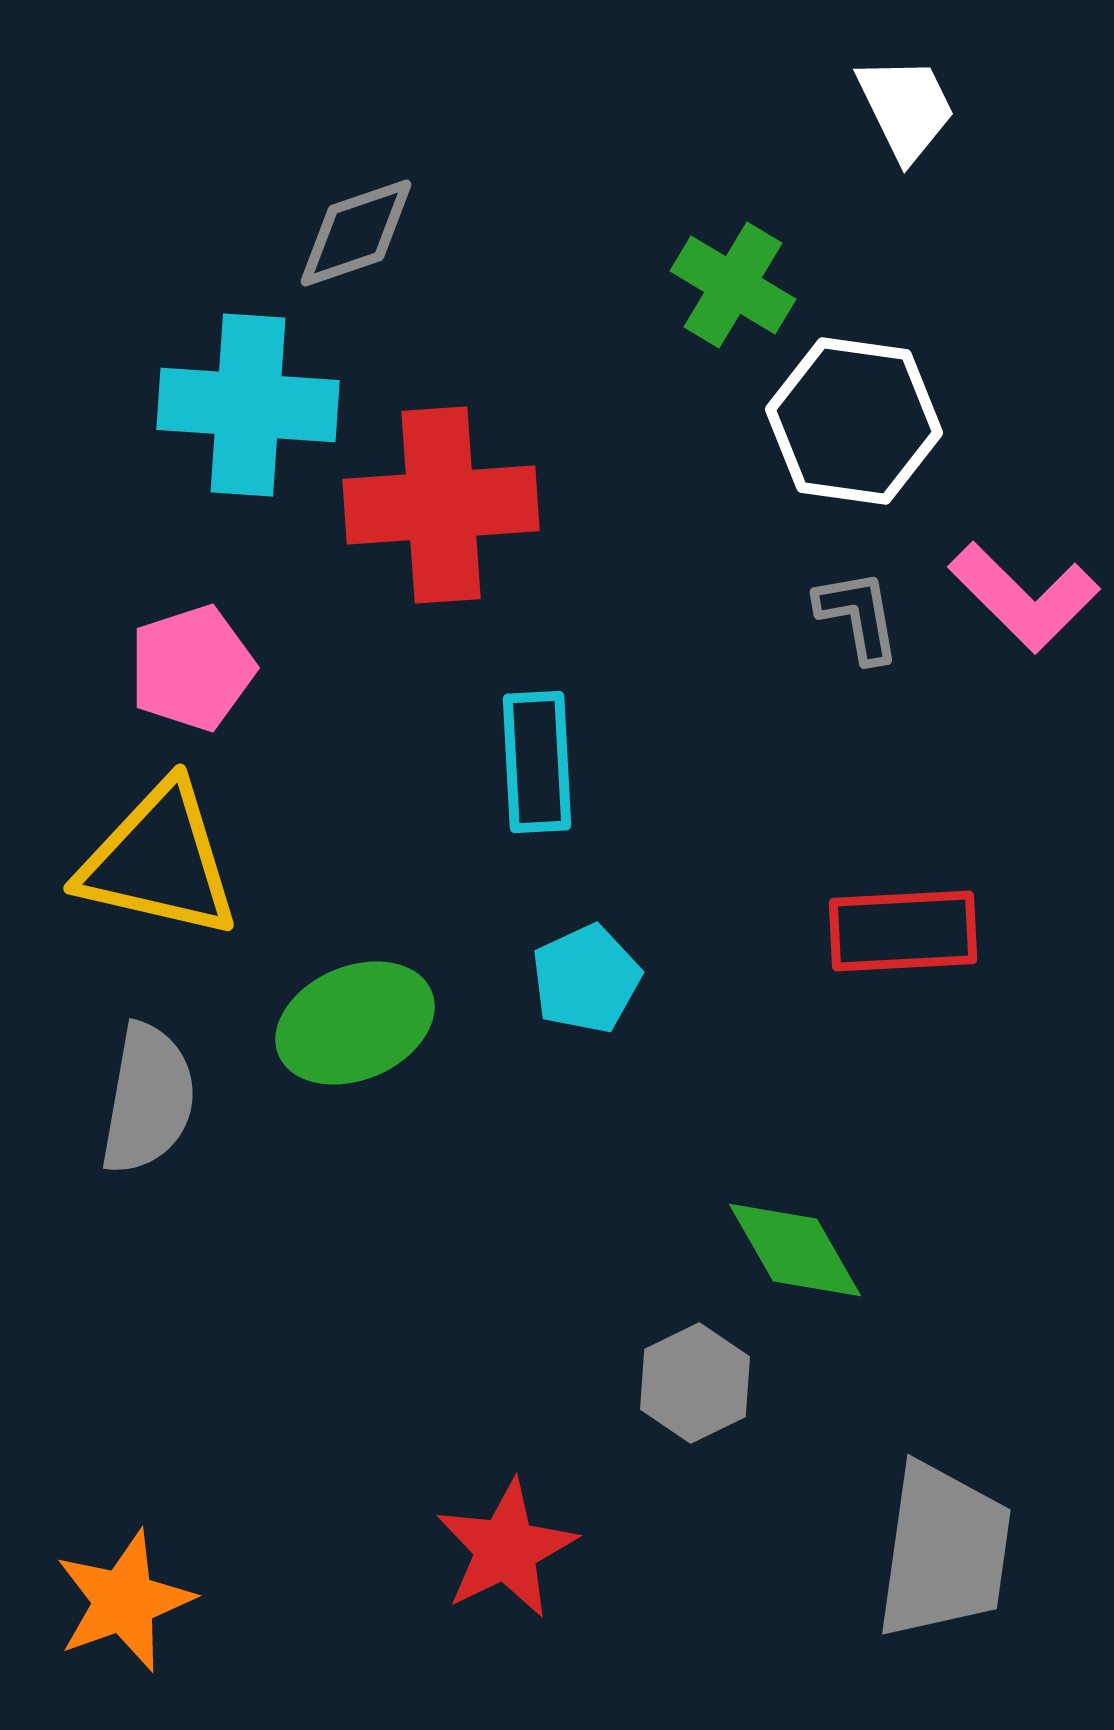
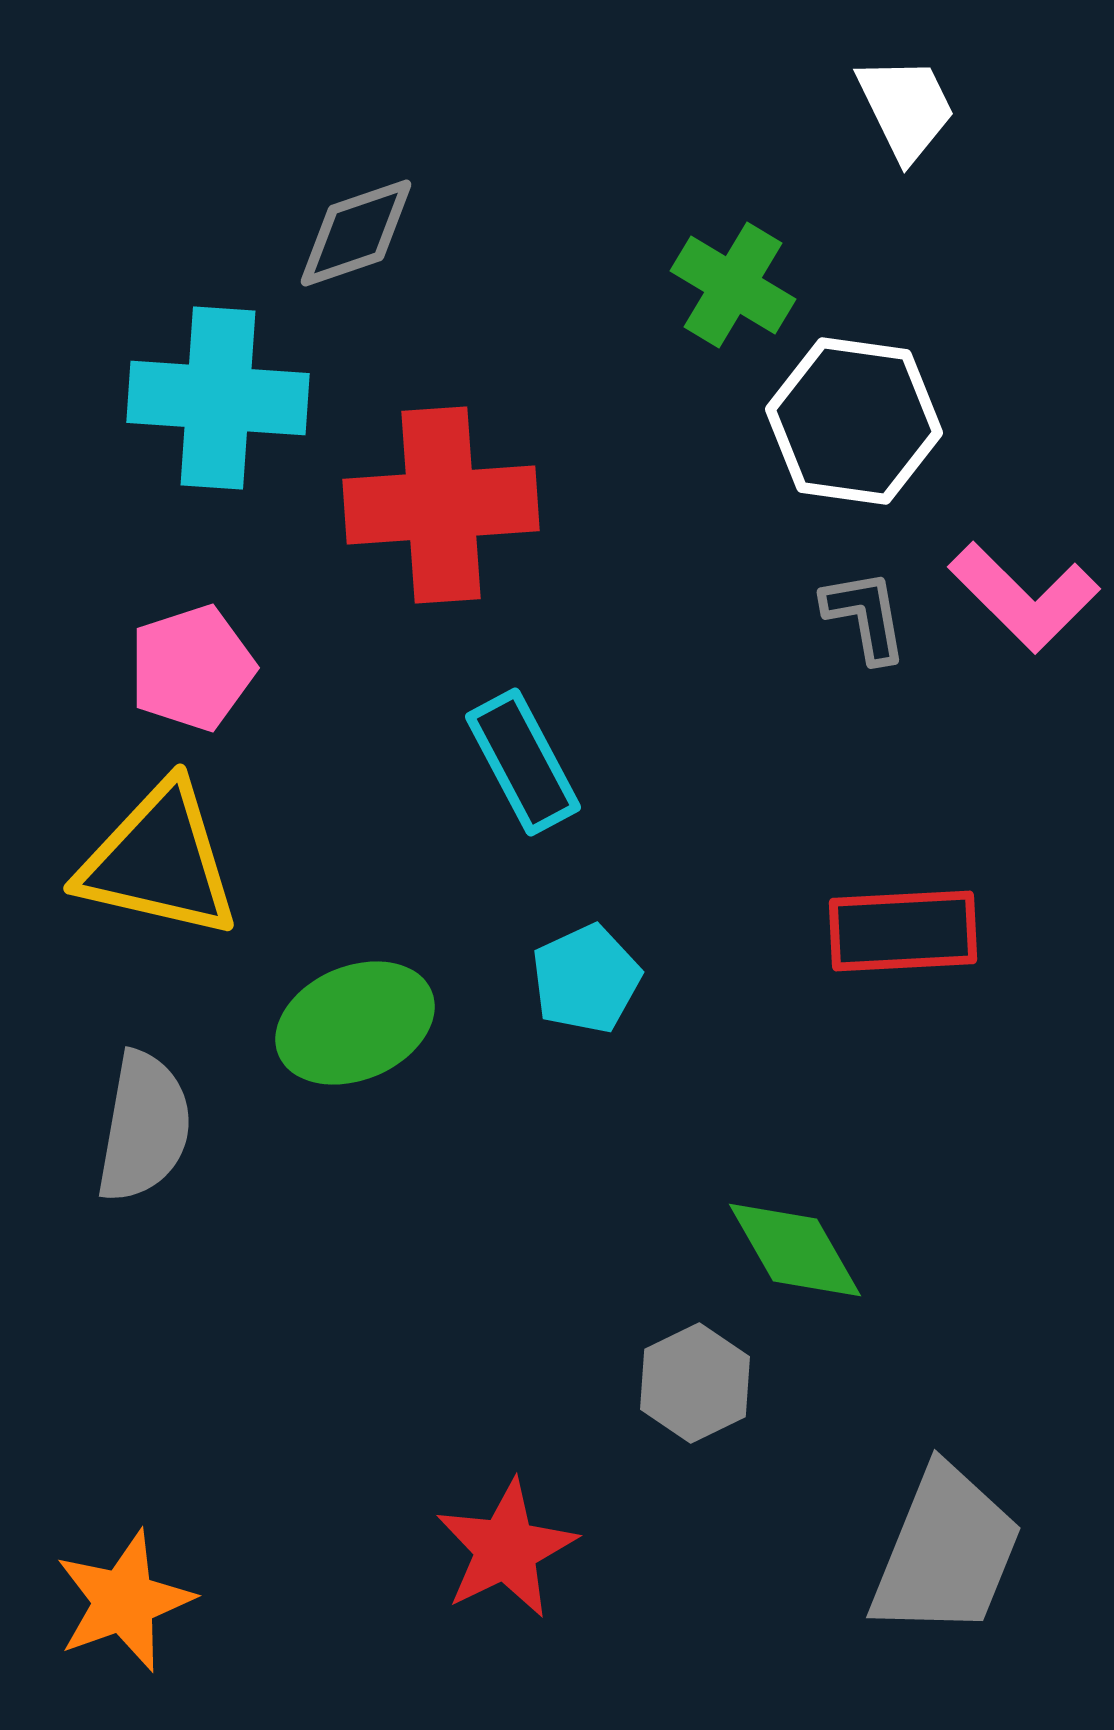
cyan cross: moved 30 px left, 7 px up
gray L-shape: moved 7 px right
cyan rectangle: moved 14 px left; rotated 25 degrees counterclockwise
gray semicircle: moved 4 px left, 28 px down
gray trapezoid: moved 2 px right, 1 px down; rotated 14 degrees clockwise
